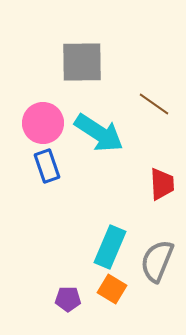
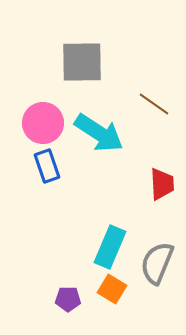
gray semicircle: moved 2 px down
